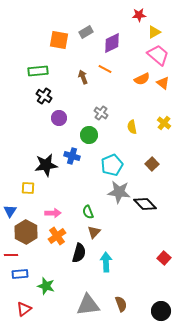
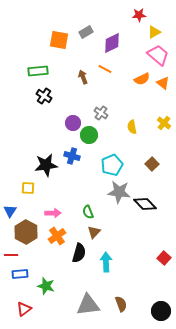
purple circle: moved 14 px right, 5 px down
